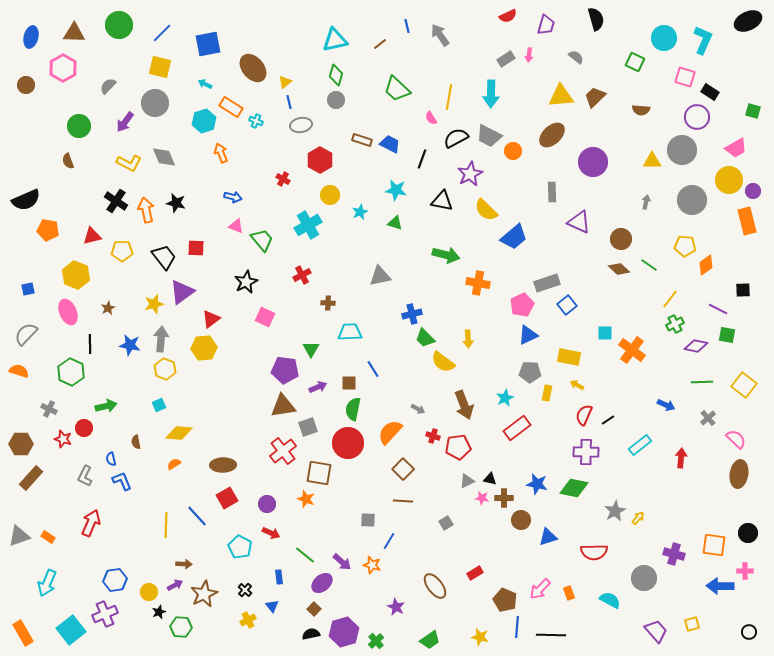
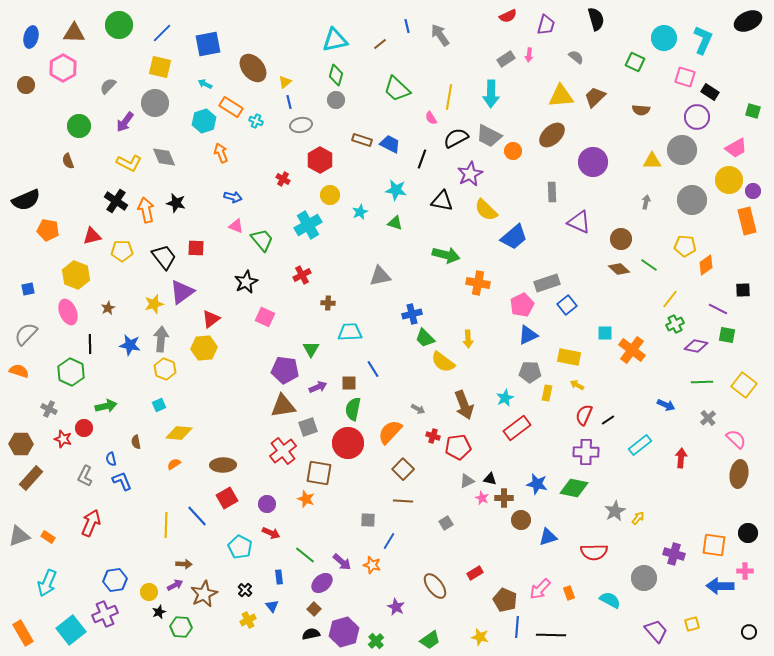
pink star at (482, 498): rotated 16 degrees clockwise
